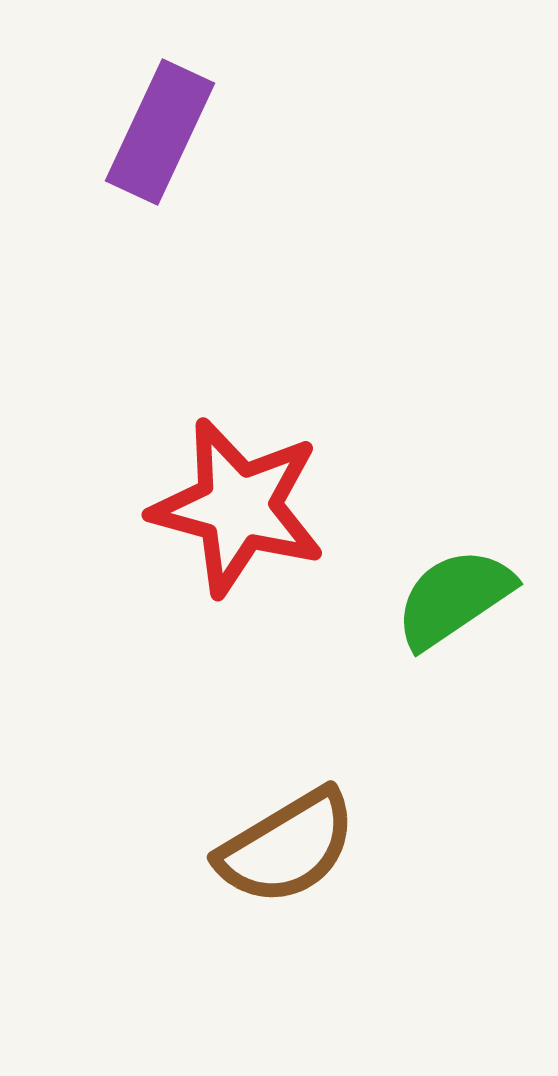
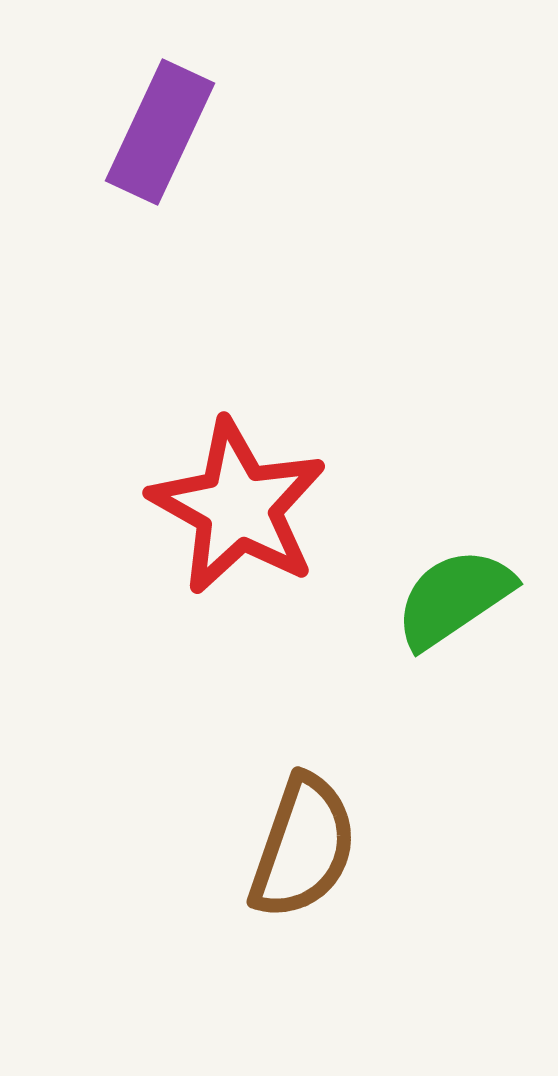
red star: rotated 14 degrees clockwise
brown semicircle: moved 16 px right; rotated 40 degrees counterclockwise
